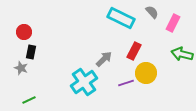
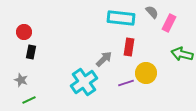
cyan rectangle: rotated 20 degrees counterclockwise
pink rectangle: moved 4 px left
red rectangle: moved 5 px left, 4 px up; rotated 18 degrees counterclockwise
gray star: moved 12 px down
